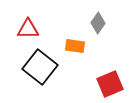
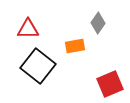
orange rectangle: rotated 18 degrees counterclockwise
black square: moved 2 px left, 1 px up
